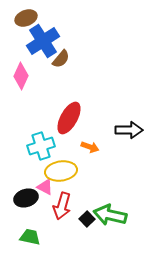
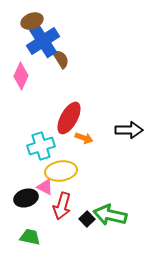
brown ellipse: moved 6 px right, 3 px down
brown semicircle: rotated 72 degrees counterclockwise
orange arrow: moved 6 px left, 9 px up
